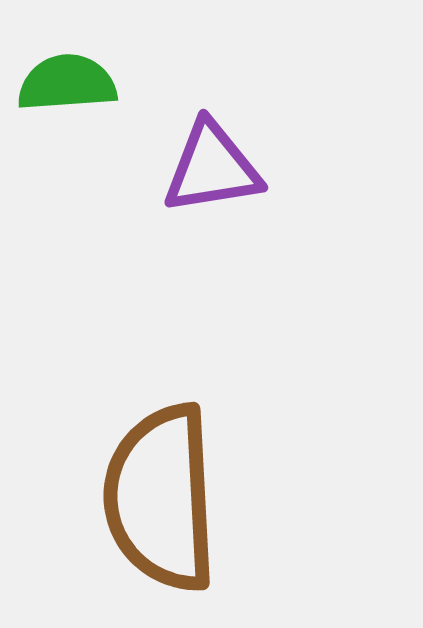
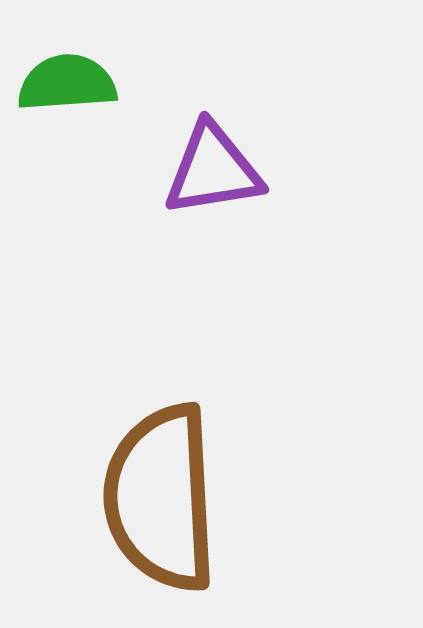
purple triangle: moved 1 px right, 2 px down
